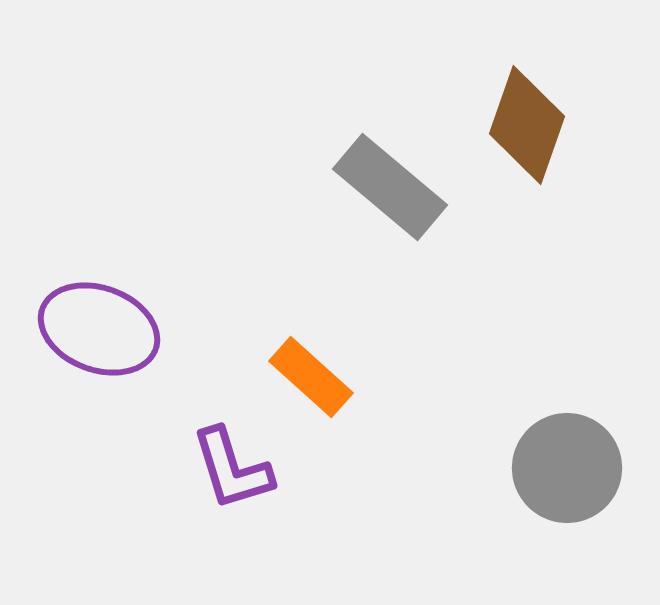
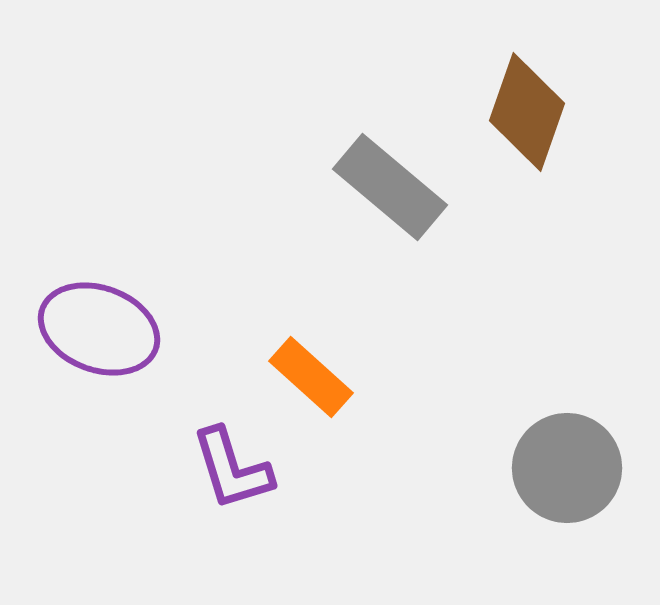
brown diamond: moved 13 px up
